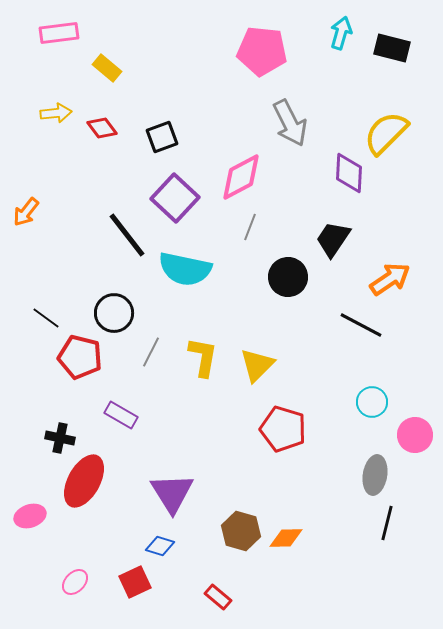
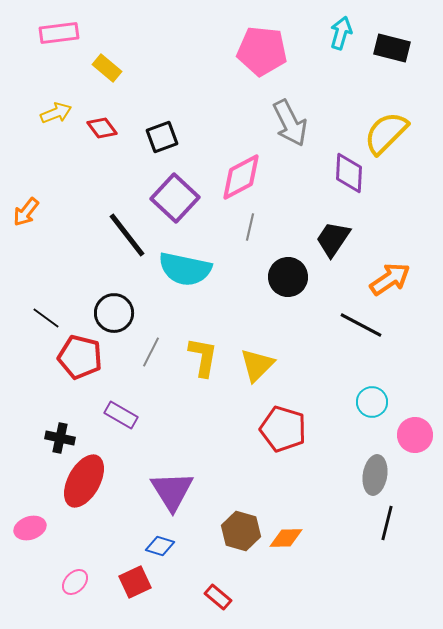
yellow arrow at (56, 113): rotated 16 degrees counterclockwise
gray line at (250, 227): rotated 8 degrees counterclockwise
purple triangle at (172, 493): moved 2 px up
pink ellipse at (30, 516): moved 12 px down
